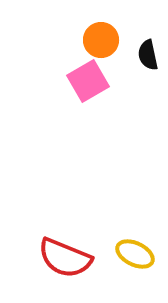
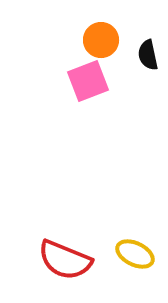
pink square: rotated 9 degrees clockwise
red semicircle: moved 2 px down
